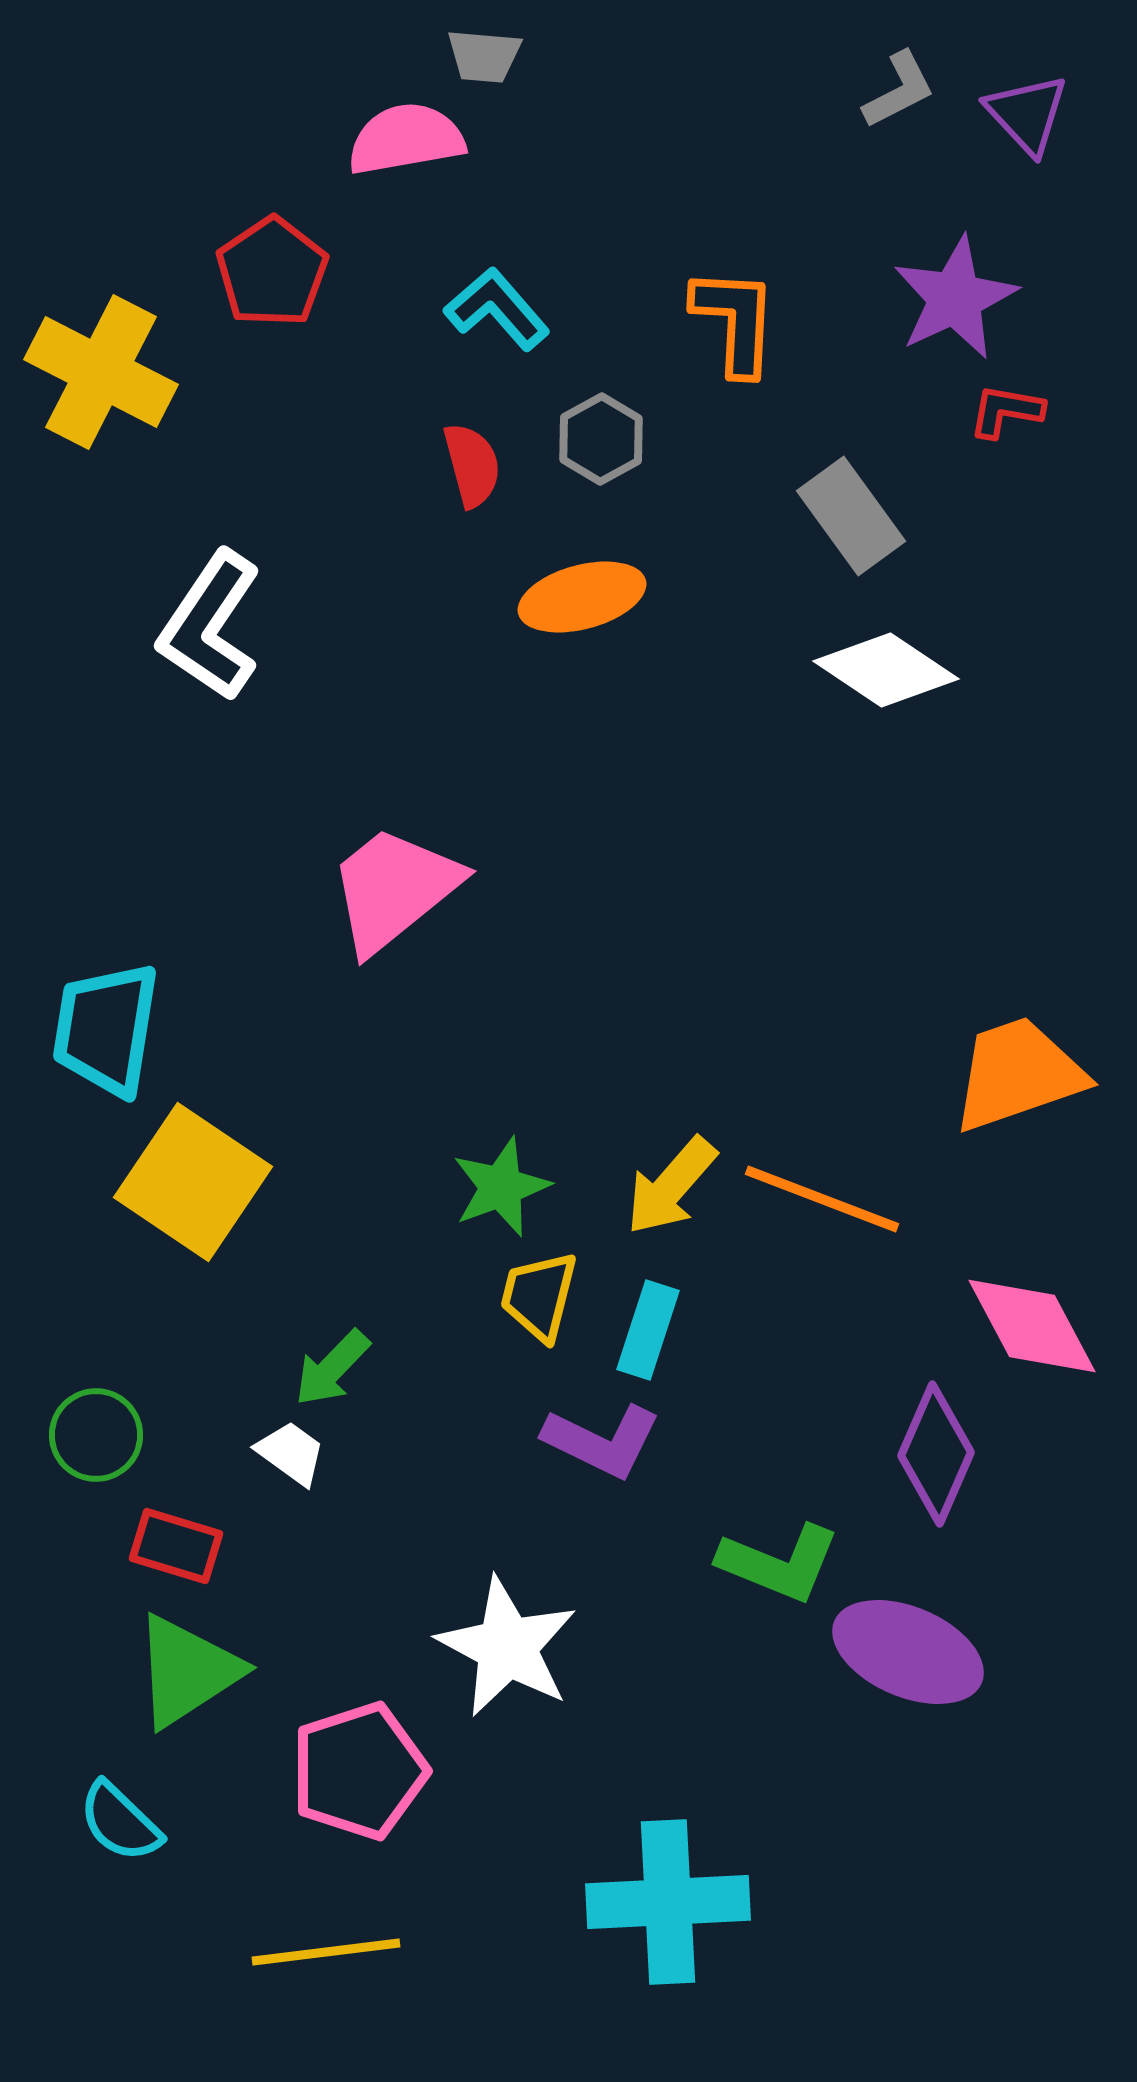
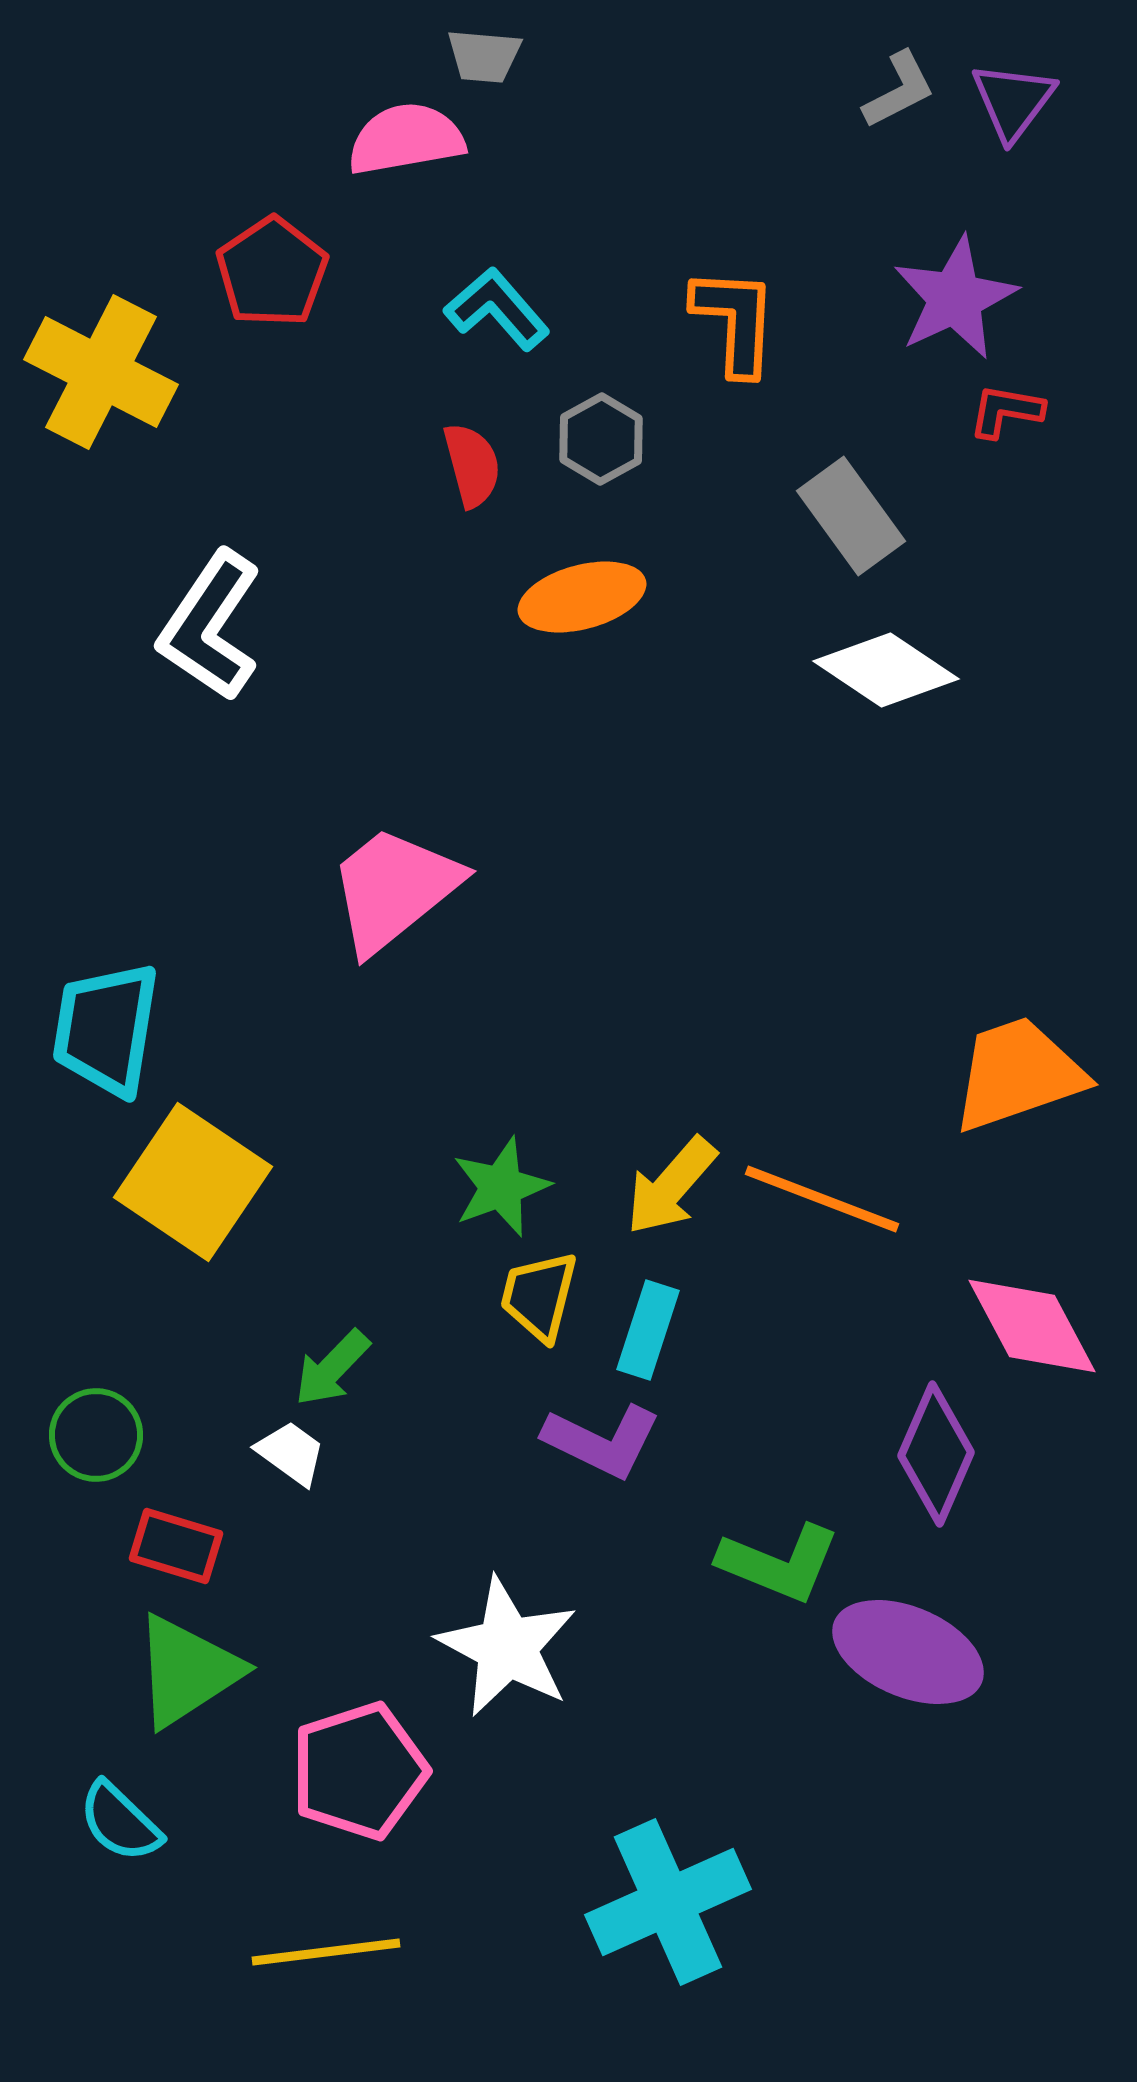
purple triangle: moved 14 px left, 13 px up; rotated 20 degrees clockwise
cyan cross: rotated 21 degrees counterclockwise
